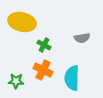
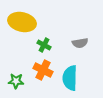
gray semicircle: moved 2 px left, 5 px down
cyan semicircle: moved 2 px left
